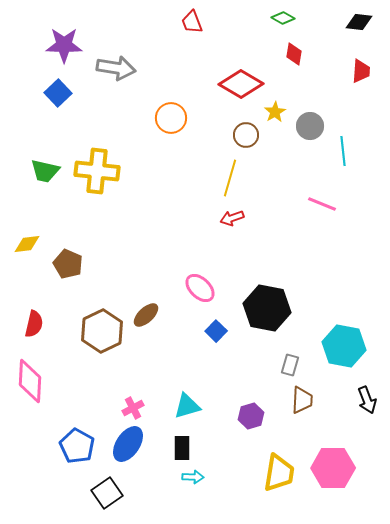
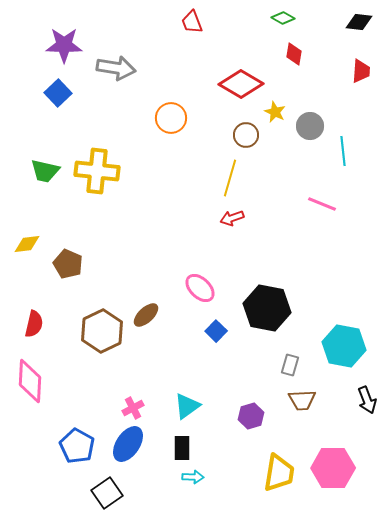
yellow star at (275, 112): rotated 15 degrees counterclockwise
brown trapezoid at (302, 400): rotated 84 degrees clockwise
cyan triangle at (187, 406): rotated 20 degrees counterclockwise
